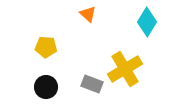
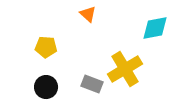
cyan diamond: moved 8 px right, 6 px down; rotated 48 degrees clockwise
